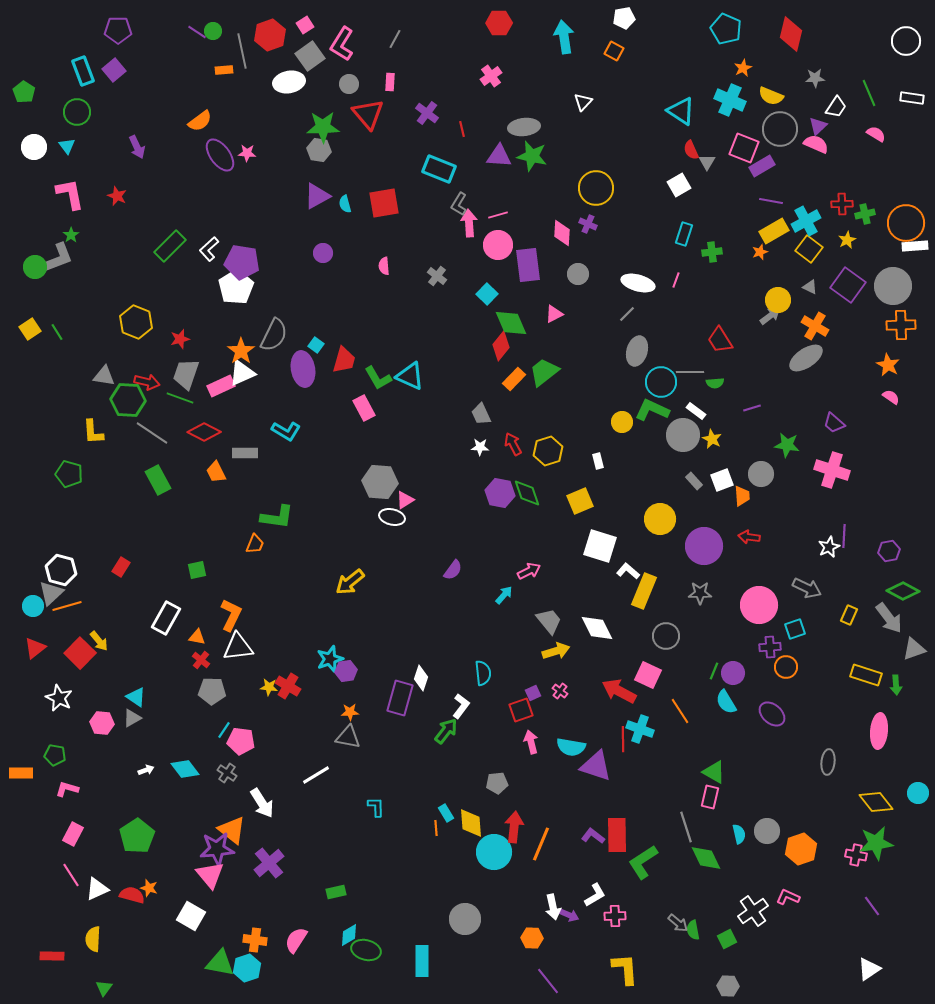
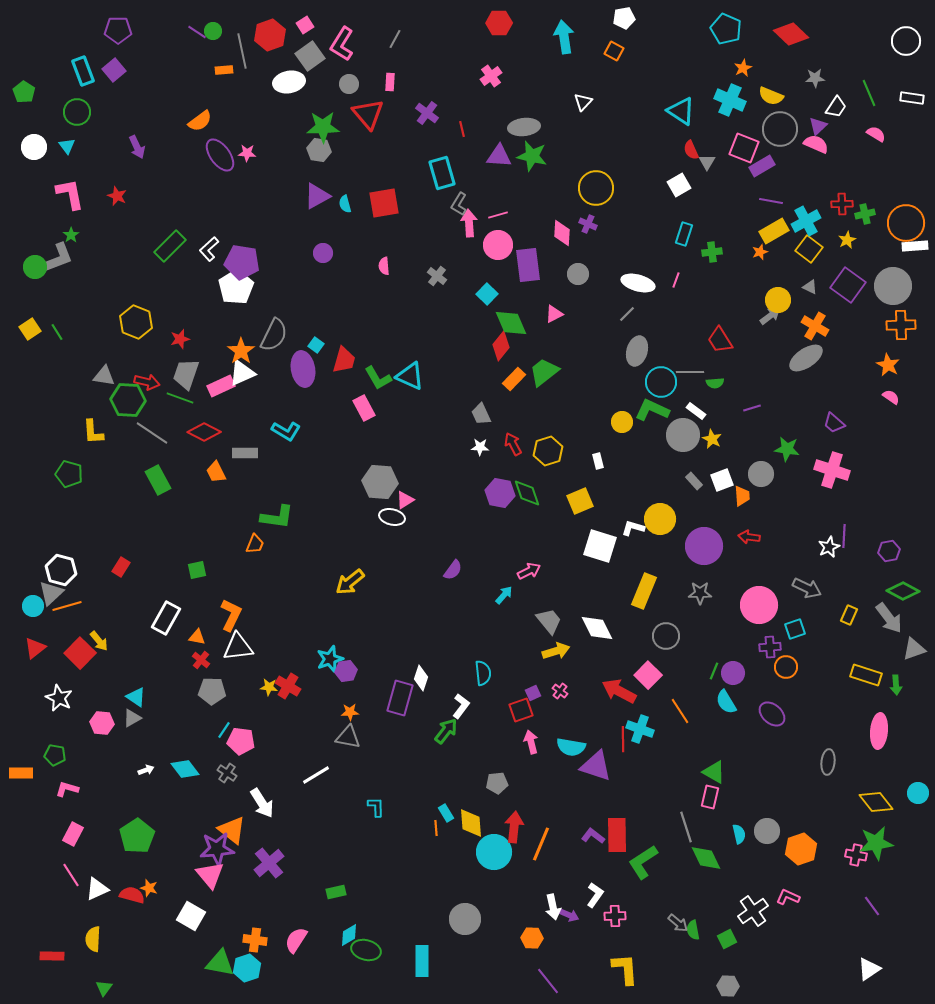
red diamond at (791, 34): rotated 60 degrees counterclockwise
cyan rectangle at (439, 169): moved 3 px right, 4 px down; rotated 52 degrees clockwise
green star at (787, 445): moved 4 px down
white L-shape at (628, 571): moved 5 px right, 43 px up; rotated 25 degrees counterclockwise
pink square at (648, 675): rotated 20 degrees clockwise
white L-shape at (595, 895): rotated 25 degrees counterclockwise
